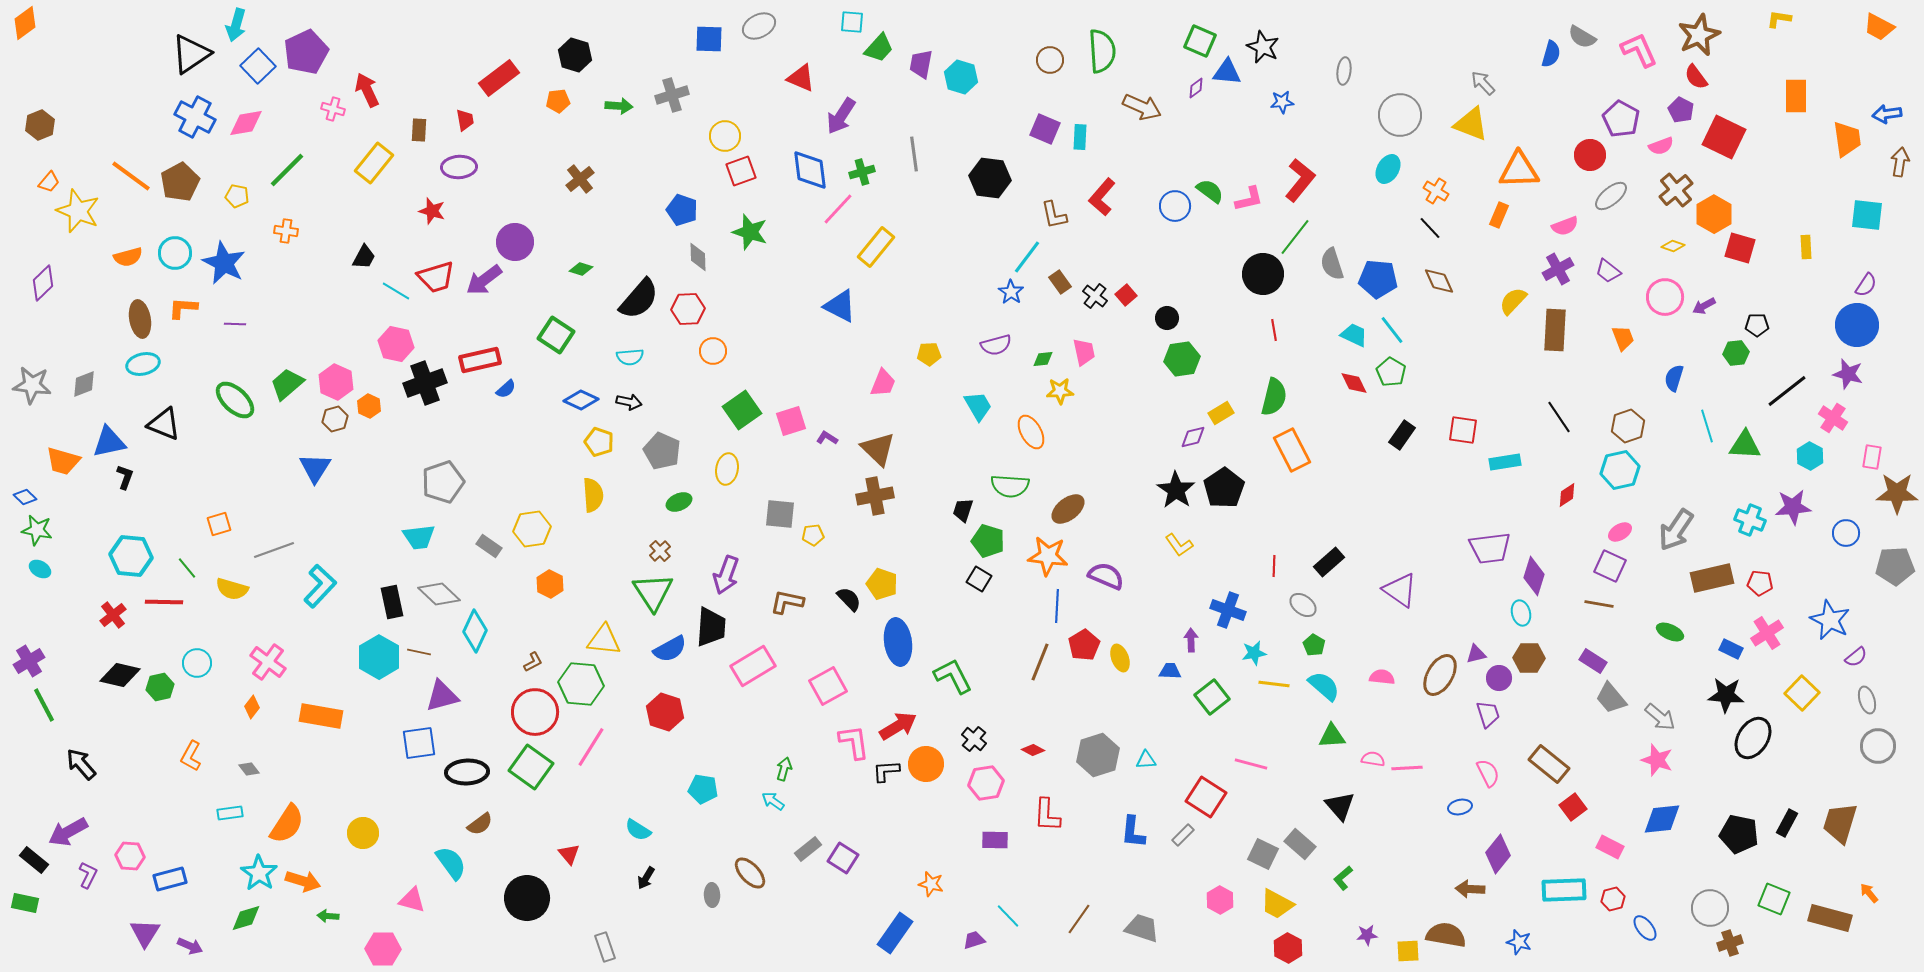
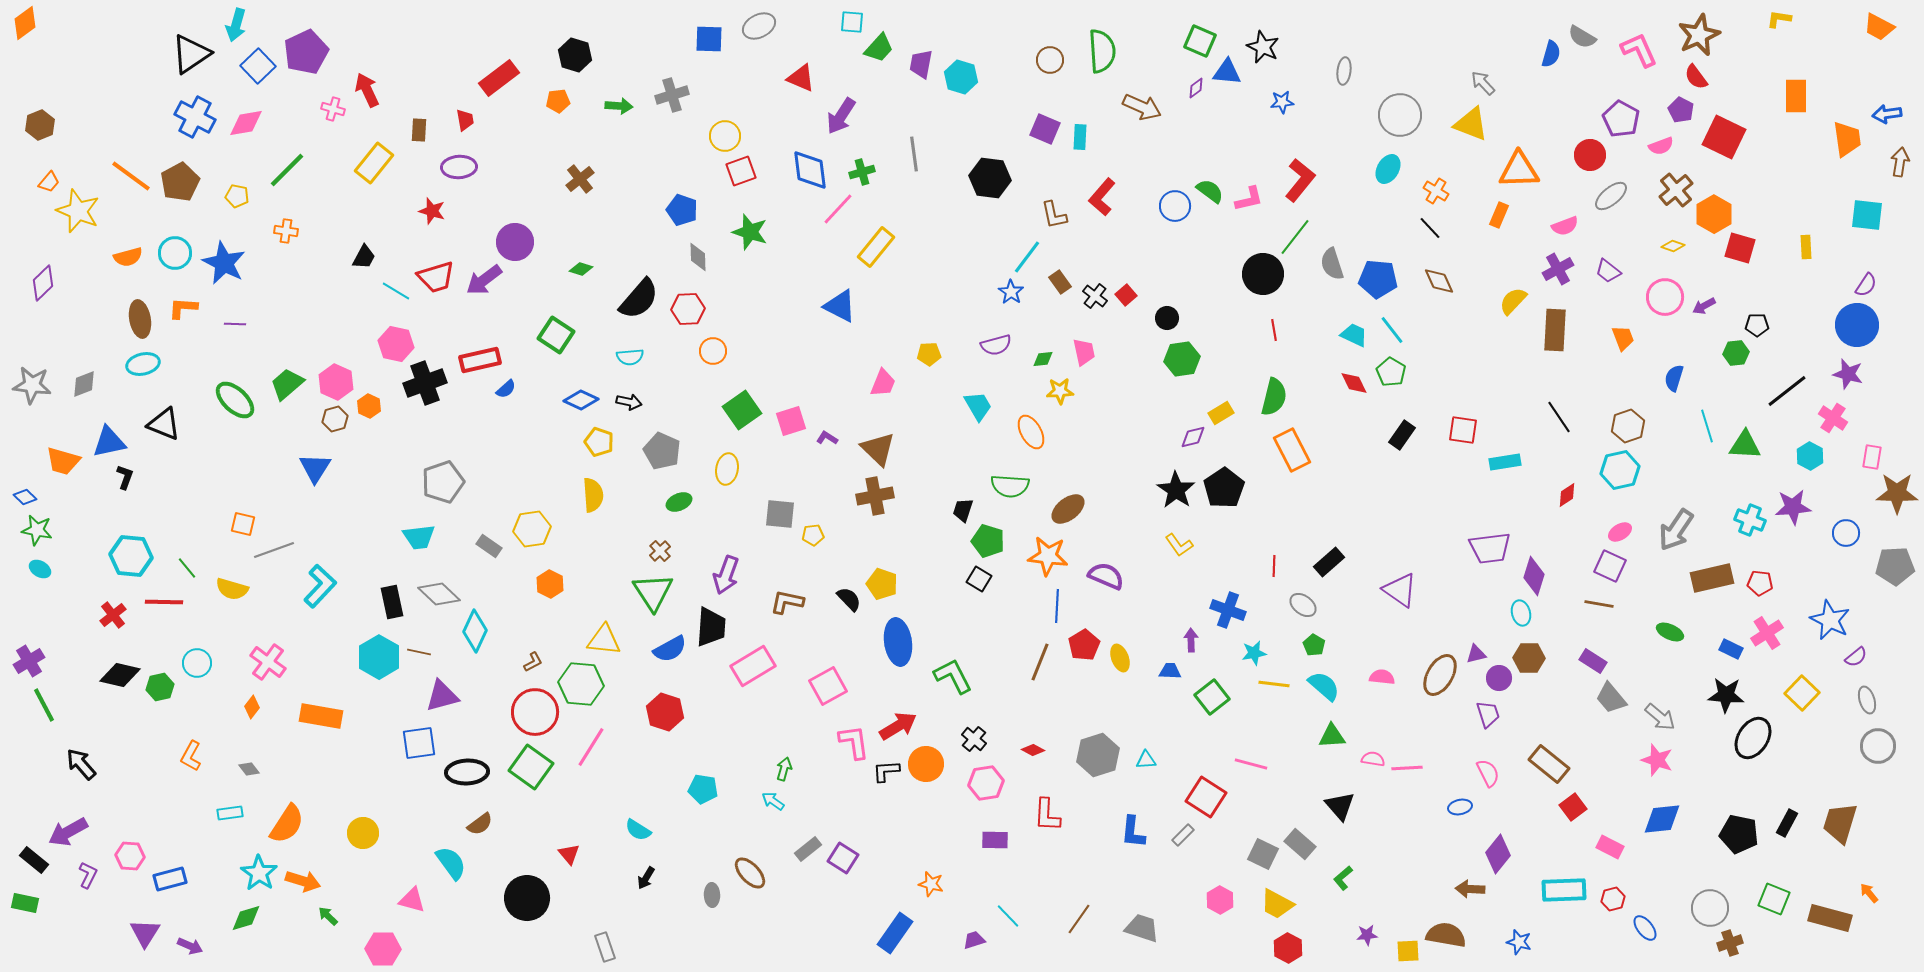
orange square at (219, 524): moved 24 px right; rotated 30 degrees clockwise
green arrow at (328, 916): rotated 40 degrees clockwise
